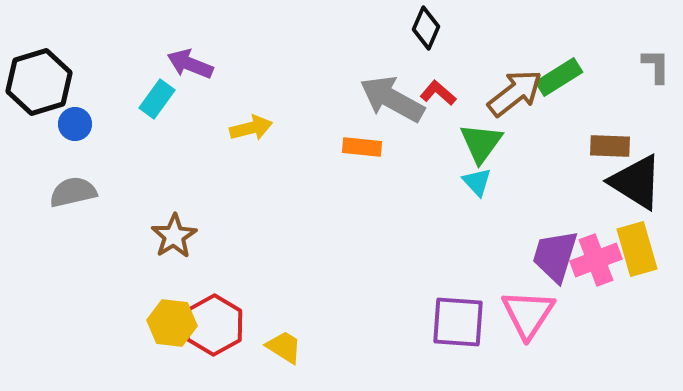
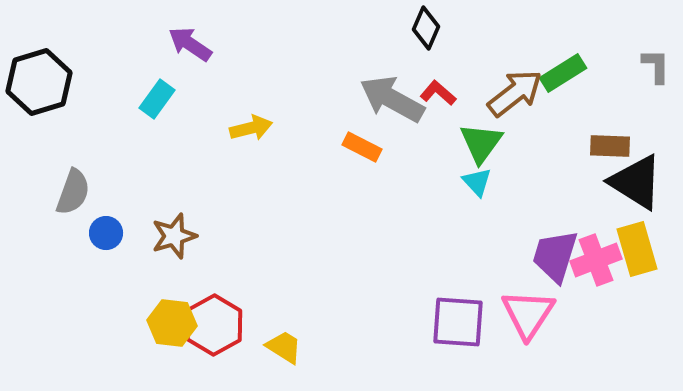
purple arrow: moved 20 px up; rotated 12 degrees clockwise
green rectangle: moved 4 px right, 4 px up
blue circle: moved 31 px right, 109 px down
orange rectangle: rotated 21 degrees clockwise
gray semicircle: rotated 123 degrees clockwise
brown star: rotated 15 degrees clockwise
